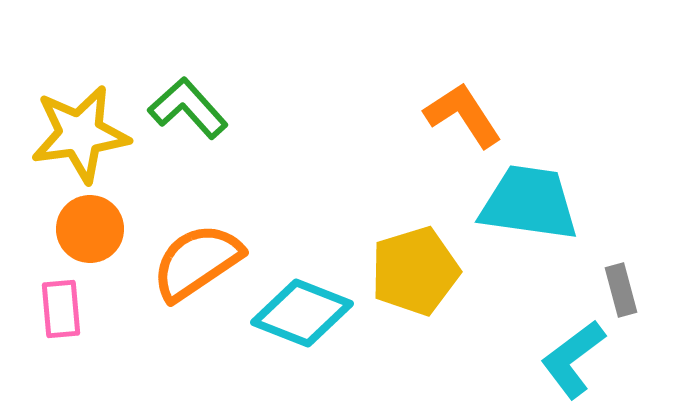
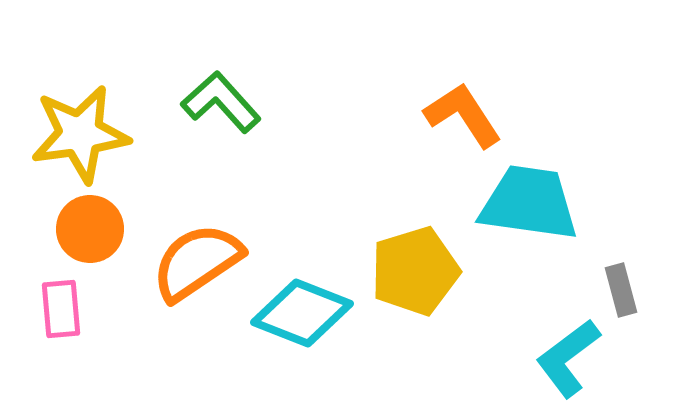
green L-shape: moved 33 px right, 6 px up
cyan L-shape: moved 5 px left, 1 px up
